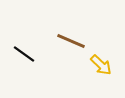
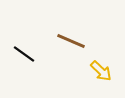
yellow arrow: moved 6 px down
